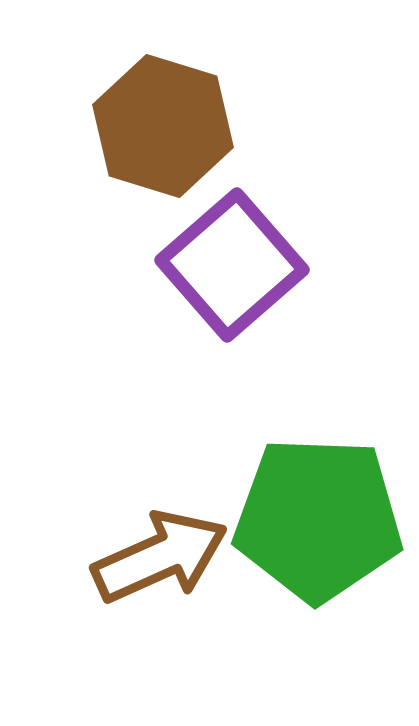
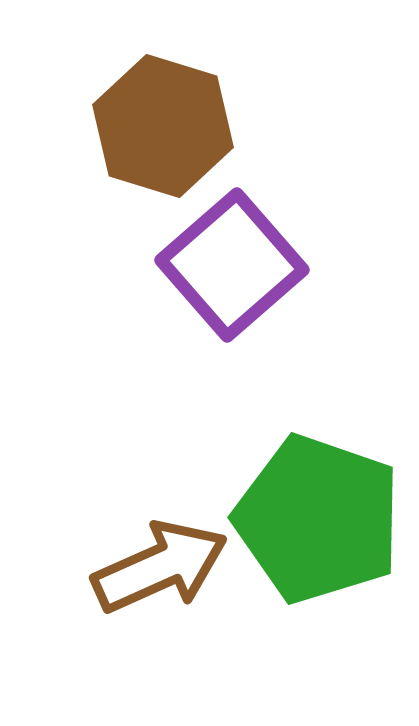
green pentagon: rotated 17 degrees clockwise
brown arrow: moved 10 px down
